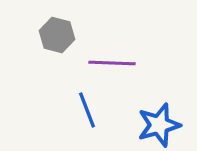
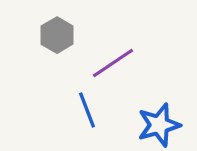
gray hexagon: rotated 16 degrees clockwise
purple line: moved 1 px right; rotated 36 degrees counterclockwise
